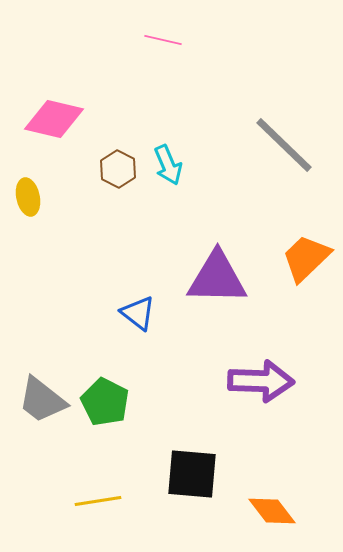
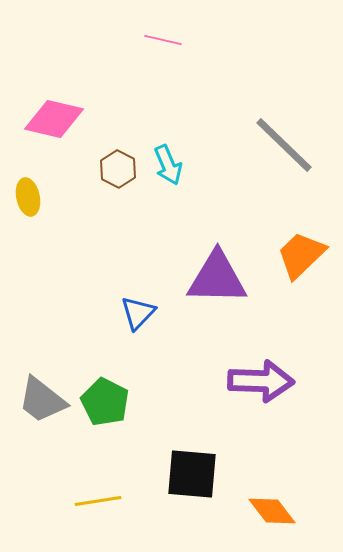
orange trapezoid: moved 5 px left, 3 px up
blue triangle: rotated 36 degrees clockwise
